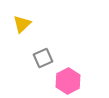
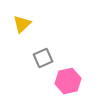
pink hexagon: rotated 15 degrees clockwise
